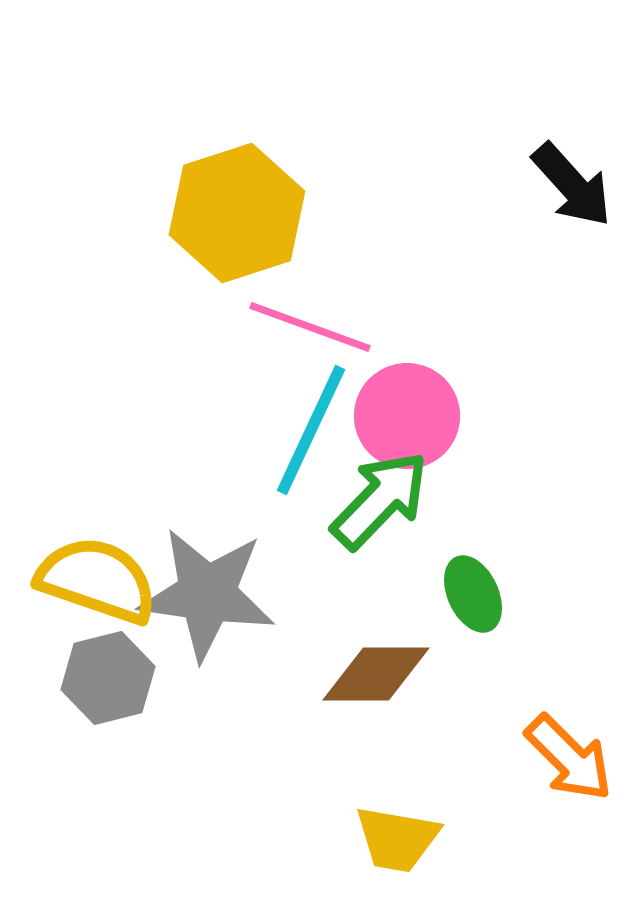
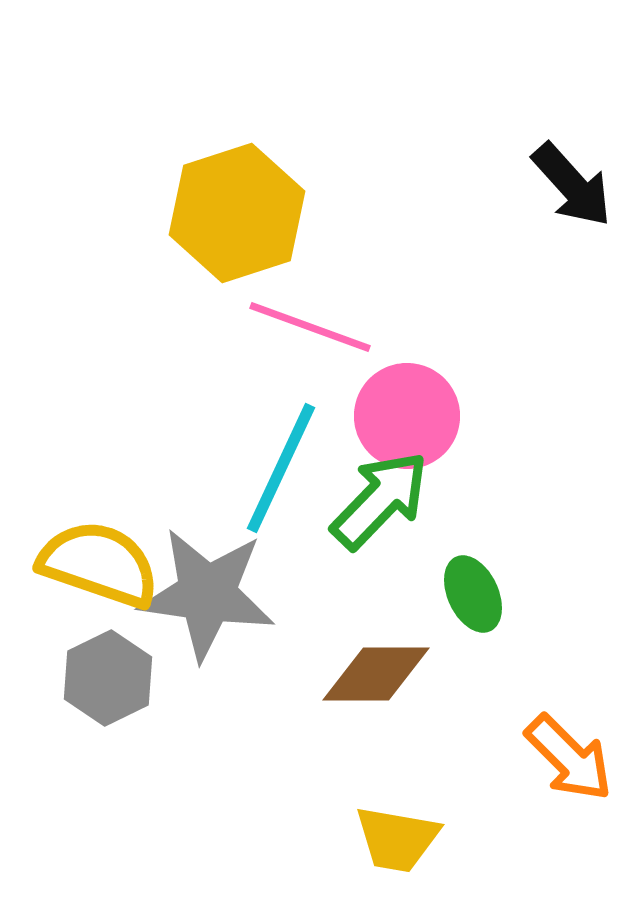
cyan line: moved 30 px left, 38 px down
yellow semicircle: moved 2 px right, 16 px up
gray hexagon: rotated 12 degrees counterclockwise
